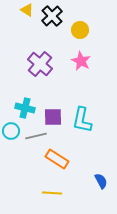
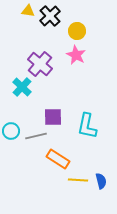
yellow triangle: moved 1 px right, 1 px down; rotated 24 degrees counterclockwise
black cross: moved 2 px left
yellow circle: moved 3 px left, 1 px down
pink star: moved 5 px left, 6 px up
cyan cross: moved 3 px left, 21 px up; rotated 30 degrees clockwise
cyan L-shape: moved 5 px right, 6 px down
orange rectangle: moved 1 px right
blue semicircle: rotated 14 degrees clockwise
yellow line: moved 26 px right, 13 px up
